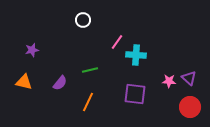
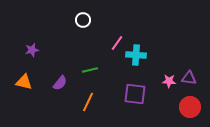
pink line: moved 1 px down
purple triangle: rotated 35 degrees counterclockwise
